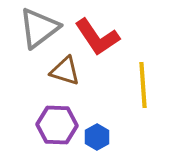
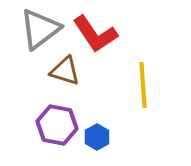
gray triangle: moved 1 px right, 1 px down
red L-shape: moved 2 px left, 3 px up
purple hexagon: rotated 9 degrees clockwise
